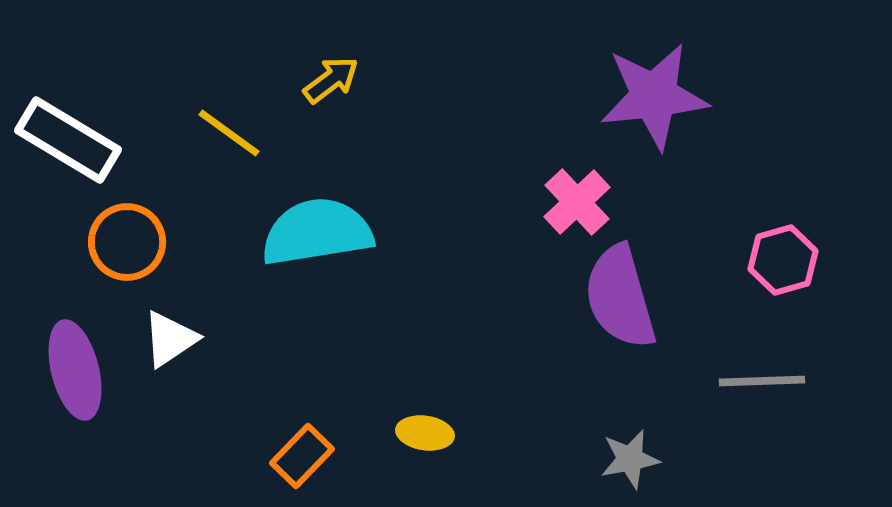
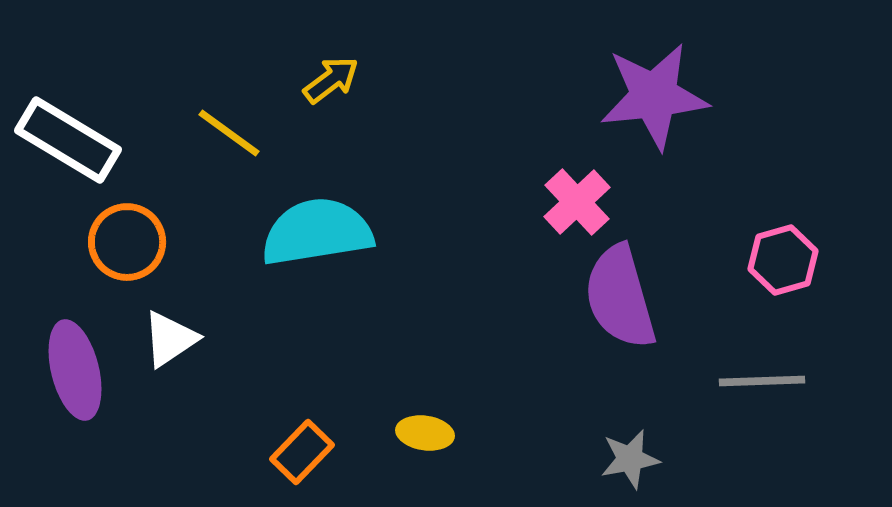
orange rectangle: moved 4 px up
